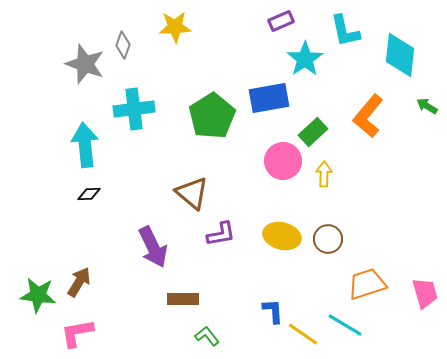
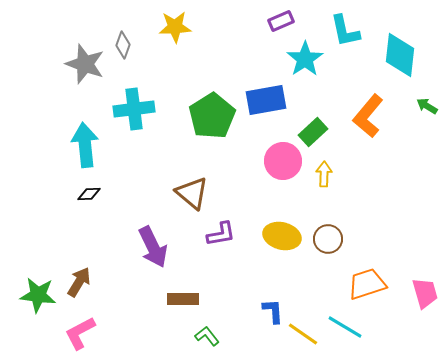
blue rectangle: moved 3 px left, 2 px down
cyan line: moved 2 px down
pink L-shape: moved 3 px right; rotated 18 degrees counterclockwise
